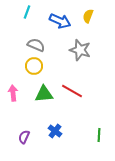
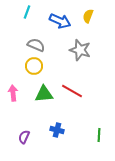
blue cross: moved 2 px right, 1 px up; rotated 24 degrees counterclockwise
